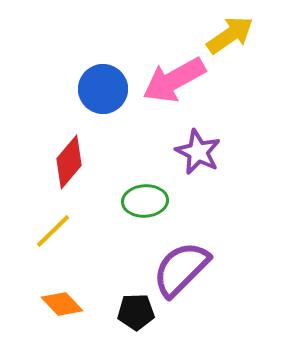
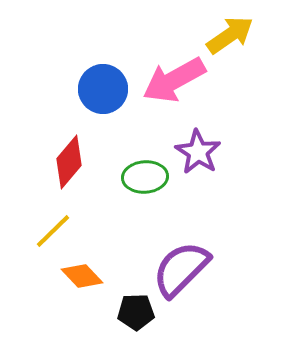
purple star: rotated 6 degrees clockwise
green ellipse: moved 24 px up
orange diamond: moved 20 px right, 28 px up
